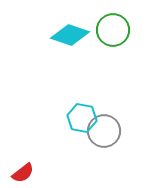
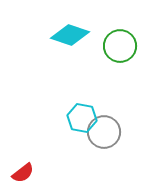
green circle: moved 7 px right, 16 px down
gray circle: moved 1 px down
